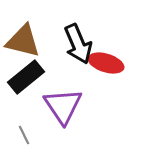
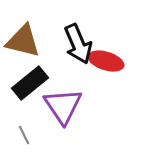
red ellipse: moved 2 px up
black rectangle: moved 4 px right, 6 px down
